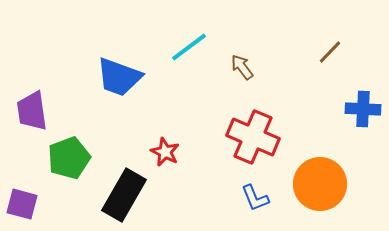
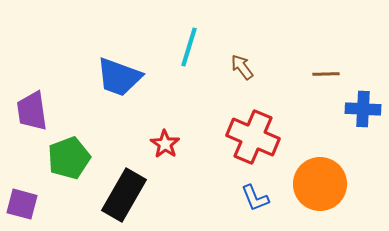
cyan line: rotated 36 degrees counterclockwise
brown line: moved 4 px left, 22 px down; rotated 44 degrees clockwise
red star: moved 8 px up; rotated 8 degrees clockwise
